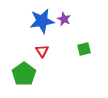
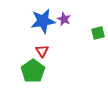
blue star: moved 1 px right
green square: moved 14 px right, 16 px up
green pentagon: moved 9 px right, 3 px up
